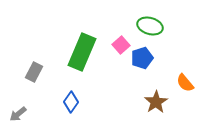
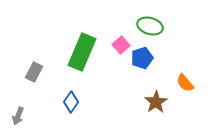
gray arrow: moved 2 px down; rotated 30 degrees counterclockwise
